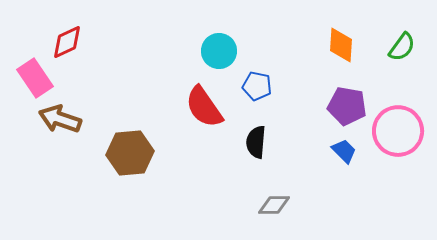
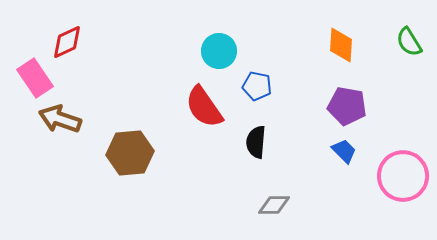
green semicircle: moved 7 px right, 5 px up; rotated 112 degrees clockwise
pink circle: moved 5 px right, 45 px down
